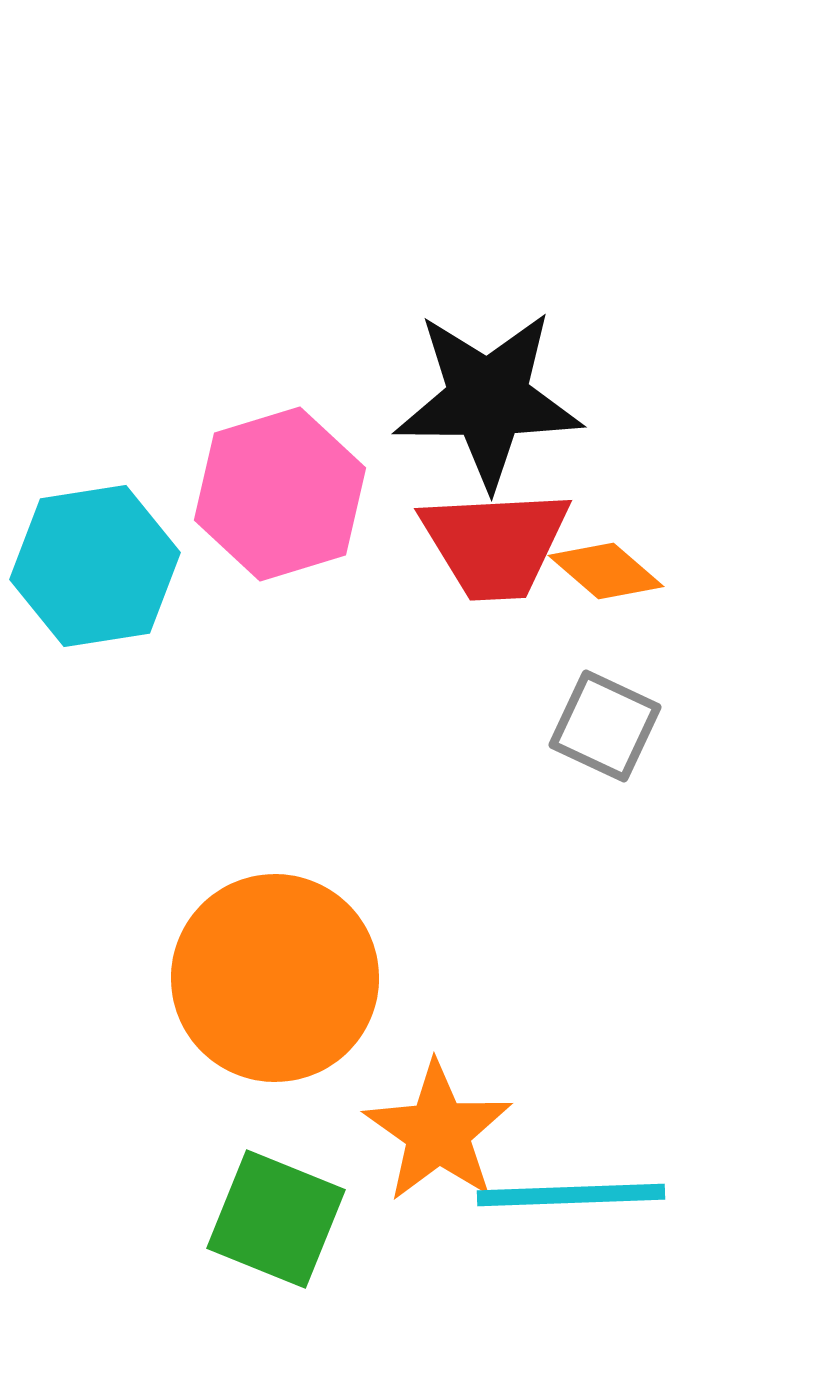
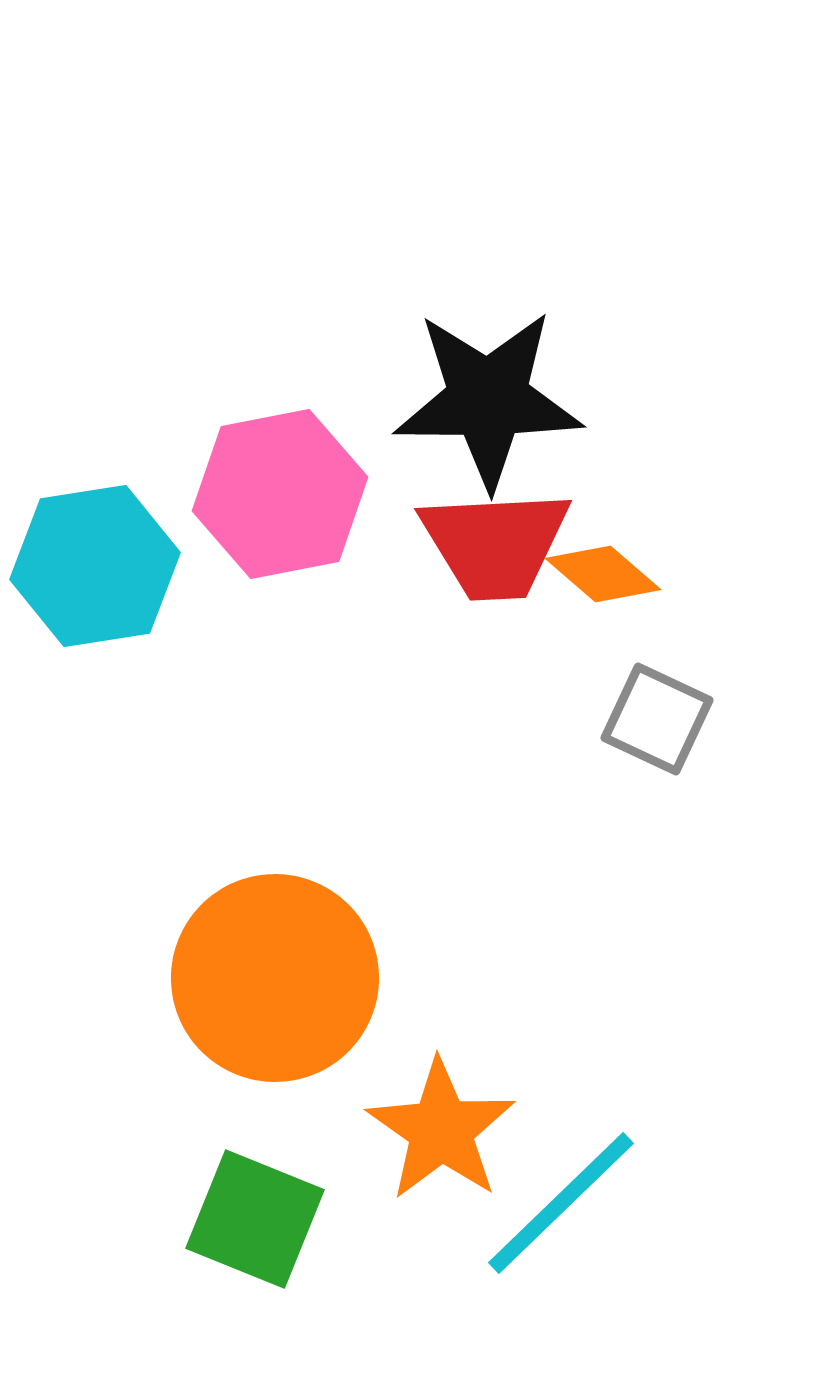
pink hexagon: rotated 6 degrees clockwise
orange diamond: moved 3 px left, 3 px down
gray square: moved 52 px right, 7 px up
orange star: moved 3 px right, 2 px up
cyan line: moved 10 px left, 8 px down; rotated 42 degrees counterclockwise
green square: moved 21 px left
